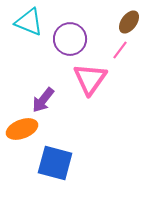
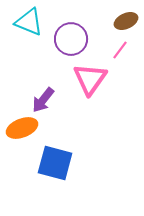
brown ellipse: moved 3 px left, 1 px up; rotated 30 degrees clockwise
purple circle: moved 1 px right
orange ellipse: moved 1 px up
